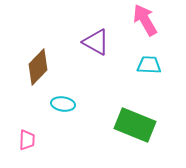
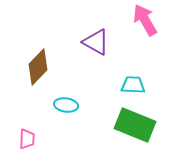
cyan trapezoid: moved 16 px left, 20 px down
cyan ellipse: moved 3 px right, 1 px down
pink trapezoid: moved 1 px up
